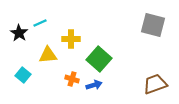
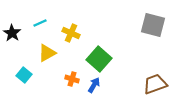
black star: moved 7 px left
yellow cross: moved 6 px up; rotated 24 degrees clockwise
yellow triangle: moved 1 px left, 2 px up; rotated 24 degrees counterclockwise
cyan square: moved 1 px right
blue arrow: rotated 42 degrees counterclockwise
